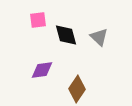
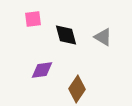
pink square: moved 5 px left, 1 px up
gray triangle: moved 4 px right; rotated 12 degrees counterclockwise
